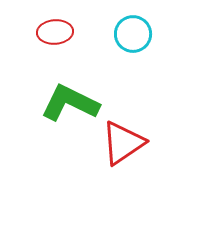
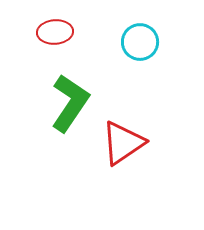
cyan circle: moved 7 px right, 8 px down
green L-shape: rotated 98 degrees clockwise
